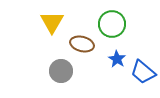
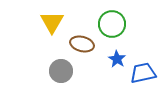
blue trapezoid: moved 1 px down; rotated 128 degrees clockwise
